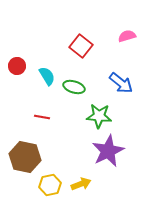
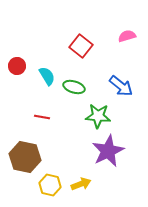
blue arrow: moved 3 px down
green star: moved 1 px left
yellow hexagon: rotated 25 degrees clockwise
